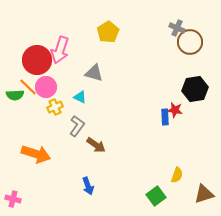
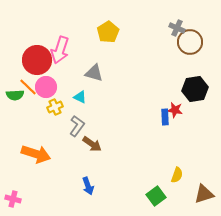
brown arrow: moved 4 px left, 1 px up
